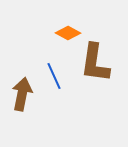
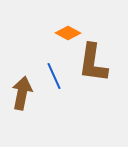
brown L-shape: moved 2 px left
brown arrow: moved 1 px up
